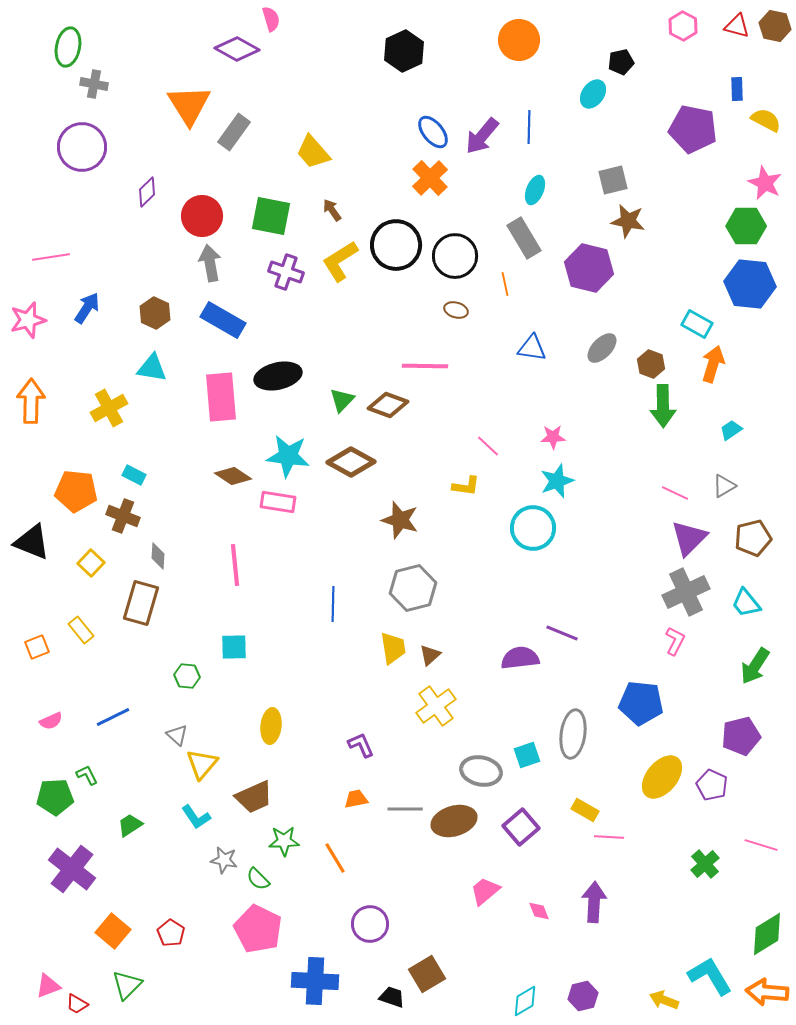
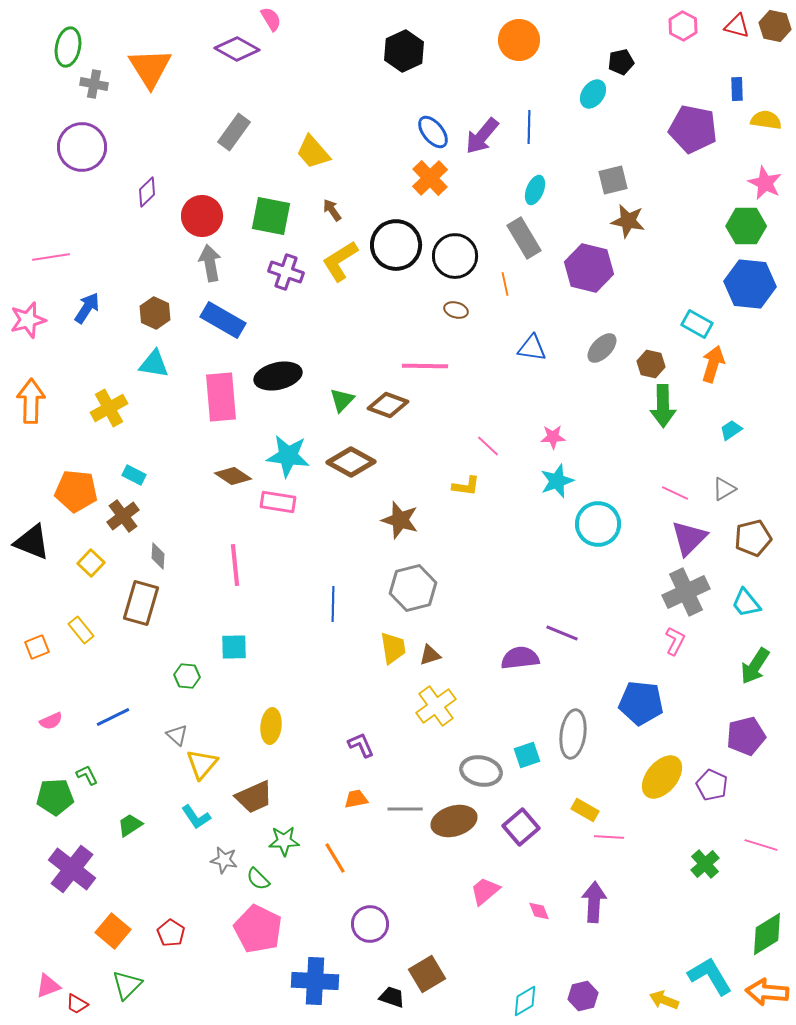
pink semicircle at (271, 19): rotated 15 degrees counterclockwise
orange triangle at (189, 105): moved 39 px left, 37 px up
yellow semicircle at (766, 120): rotated 20 degrees counterclockwise
brown hexagon at (651, 364): rotated 8 degrees counterclockwise
cyan triangle at (152, 368): moved 2 px right, 4 px up
gray triangle at (724, 486): moved 3 px down
brown cross at (123, 516): rotated 32 degrees clockwise
cyan circle at (533, 528): moved 65 px right, 4 px up
brown triangle at (430, 655): rotated 25 degrees clockwise
purple pentagon at (741, 736): moved 5 px right
